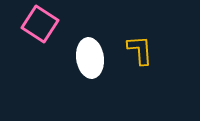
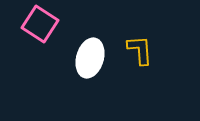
white ellipse: rotated 24 degrees clockwise
